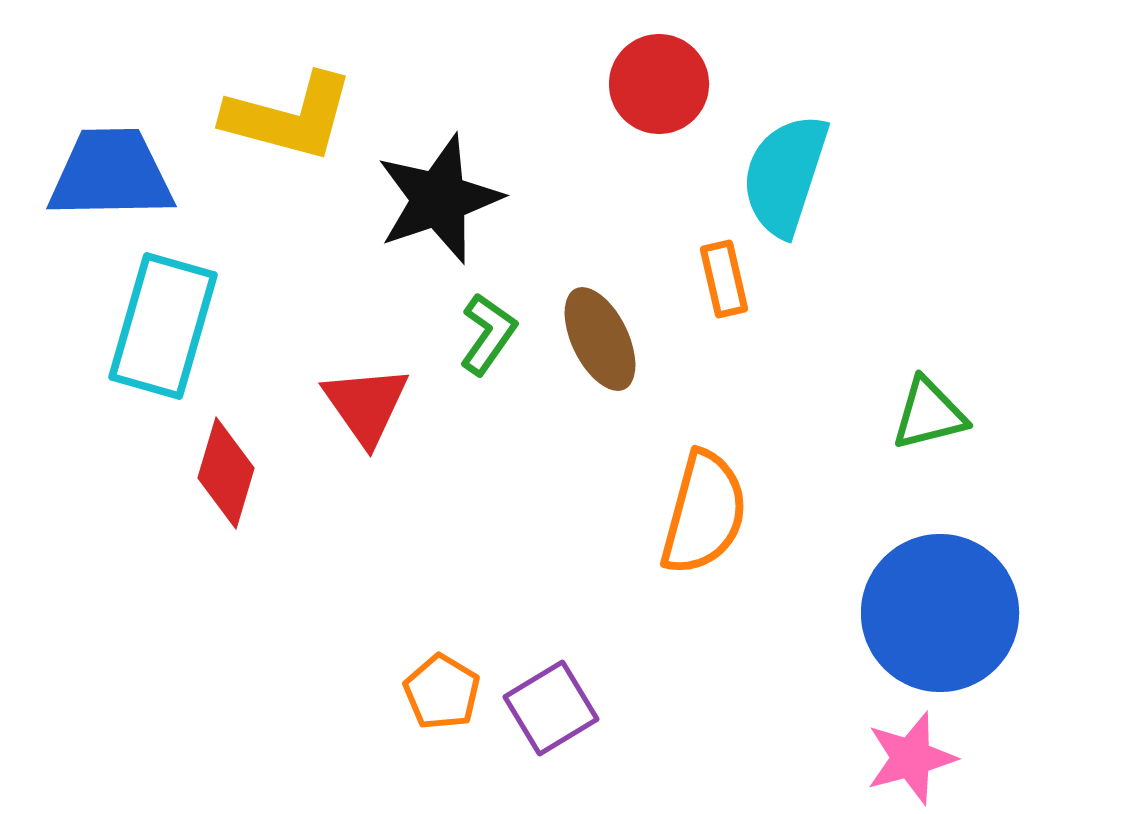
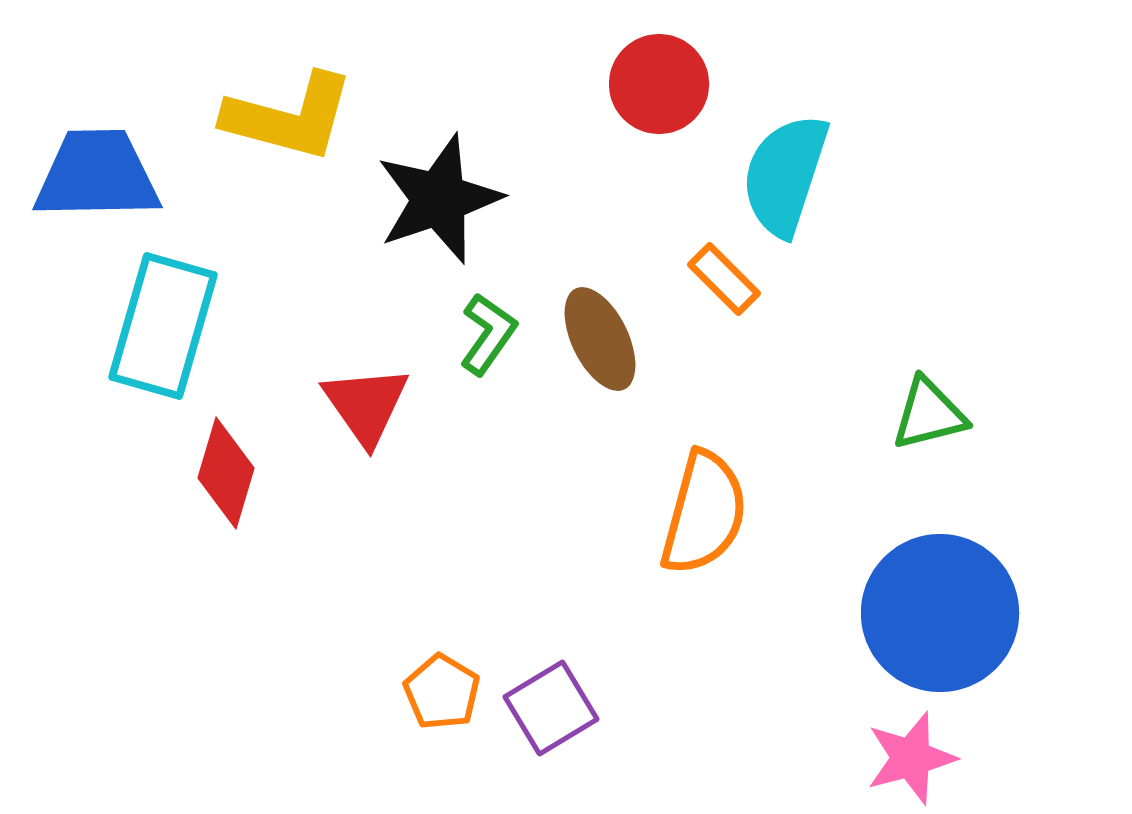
blue trapezoid: moved 14 px left, 1 px down
orange rectangle: rotated 32 degrees counterclockwise
